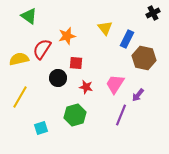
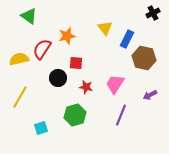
purple arrow: moved 12 px right; rotated 24 degrees clockwise
